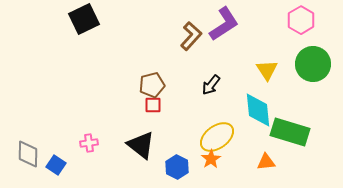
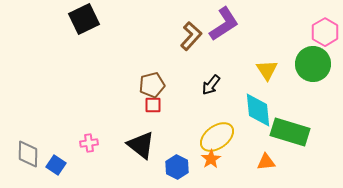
pink hexagon: moved 24 px right, 12 px down
